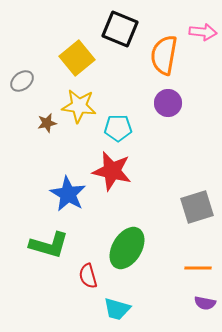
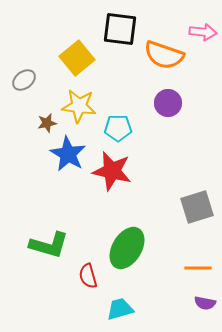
black square: rotated 15 degrees counterclockwise
orange semicircle: rotated 81 degrees counterclockwise
gray ellipse: moved 2 px right, 1 px up
blue star: moved 40 px up
cyan trapezoid: moved 3 px right; rotated 148 degrees clockwise
